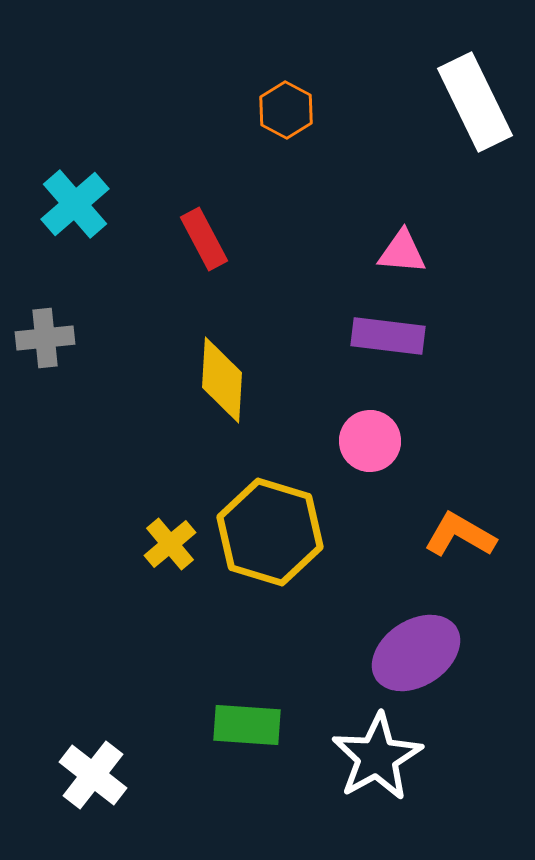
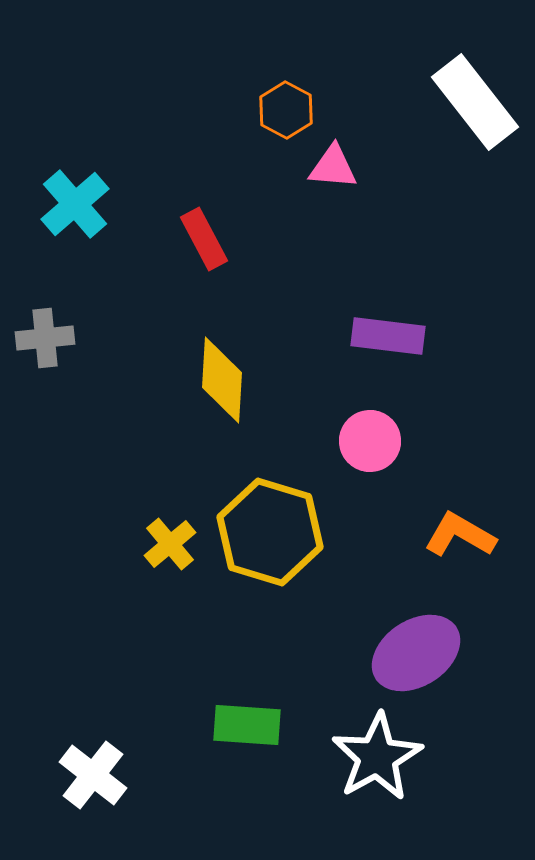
white rectangle: rotated 12 degrees counterclockwise
pink triangle: moved 69 px left, 85 px up
